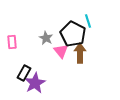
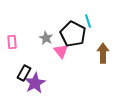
brown arrow: moved 23 px right
